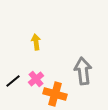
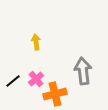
orange cross: rotated 30 degrees counterclockwise
